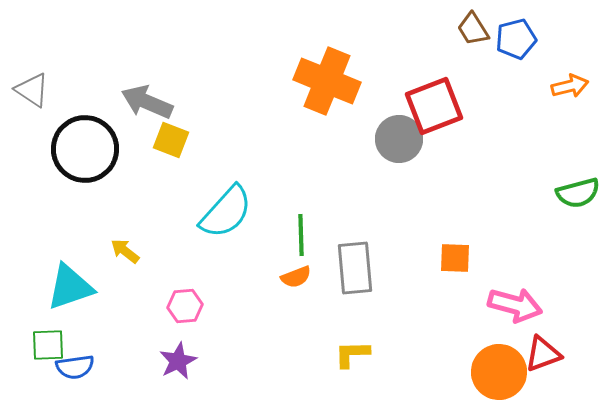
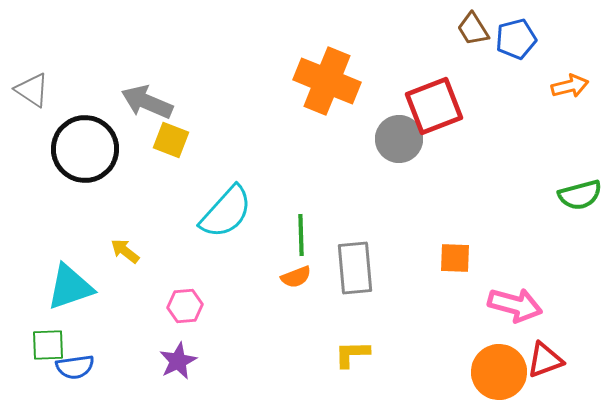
green semicircle: moved 2 px right, 2 px down
red triangle: moved 2 px right, 6 px down
